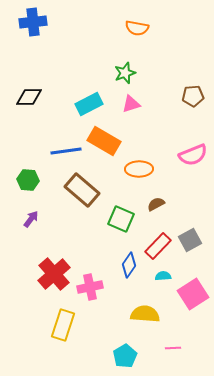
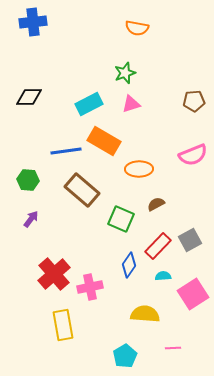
brown pentagon: moved 1 px right, 5 px down
yellow rectangle: rotated 28 degrees counterclockwise
